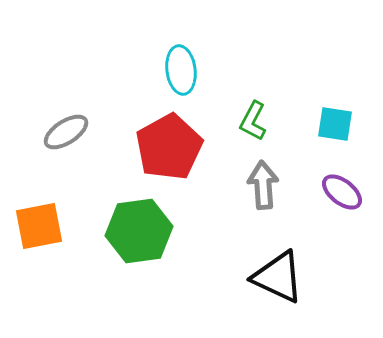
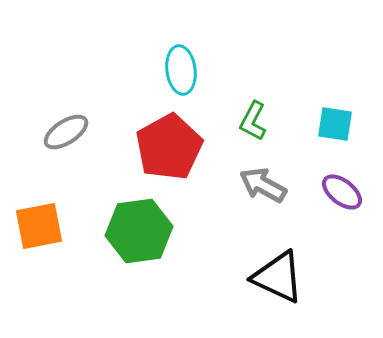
gray arrow: rotated 57 degrees counterclockwise
